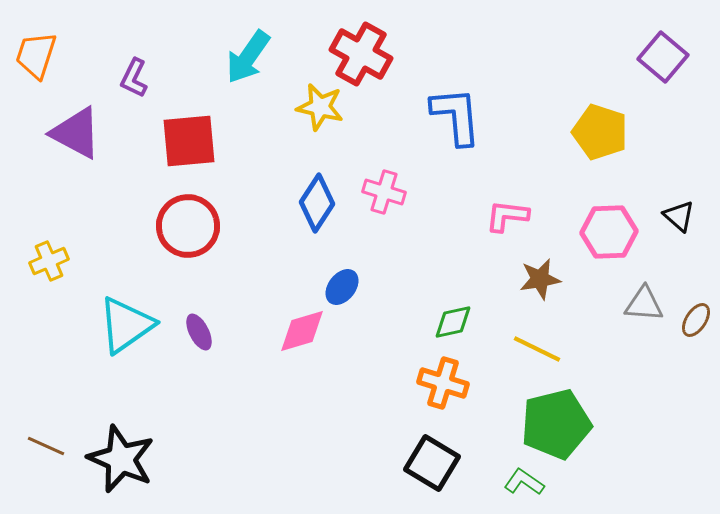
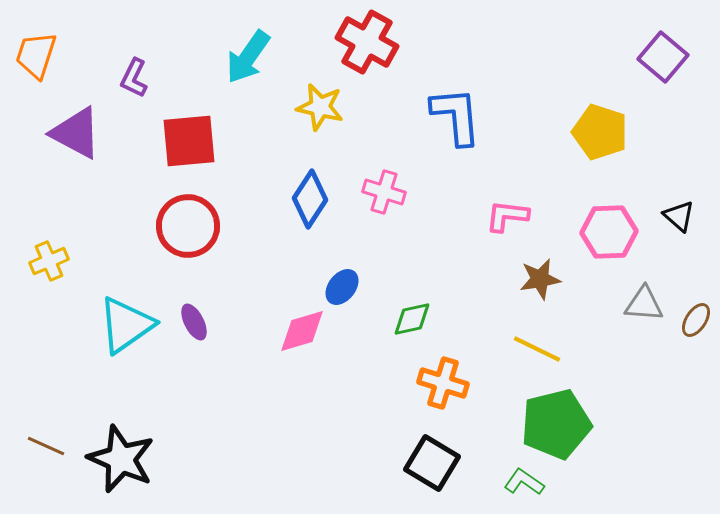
red cross: moved 6 px right, 12 px up
blue diamond: moved 7 px left, 4 px up
green diamond: moved 41 px left, 3 px up
purple ellipse: moved 5 px left, 10 px up
